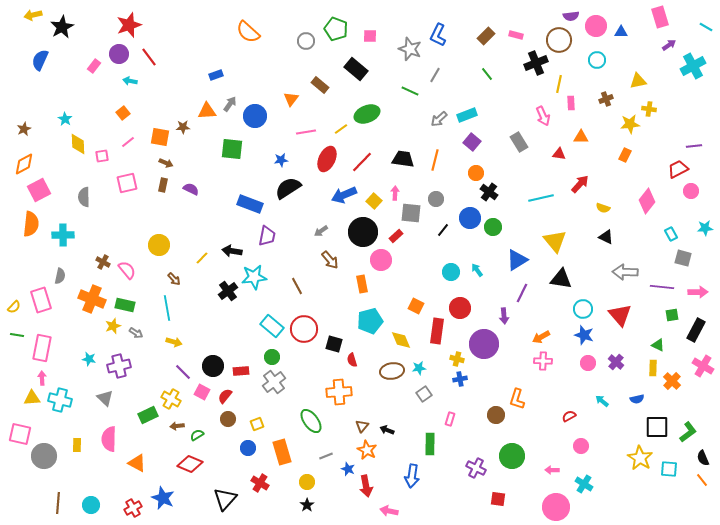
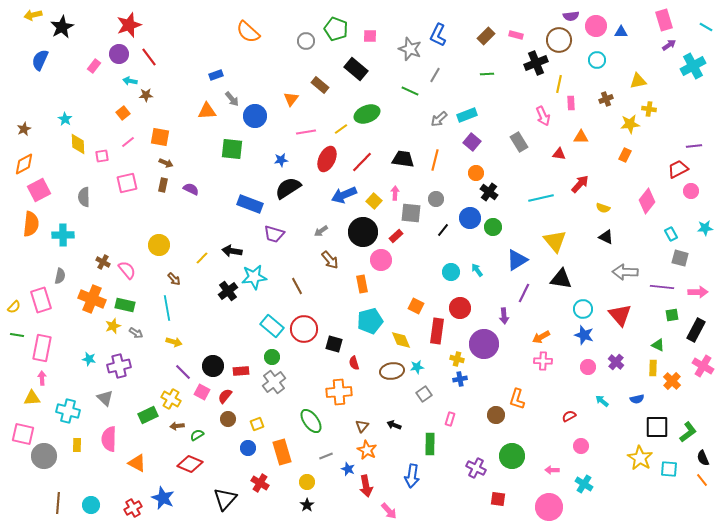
pink rectangle at (660, 17): moved 4 px right, 3 px down
green line at (487, 74): rotated 56 degrees counterclockwise
gray arrow at (230, 104): moved 2 px right, 5 px up; rotated 105 degrees clockwise
brown star at (183, 127): moved 37 px left, 32 px up
purple trapezoid at (267, 236): moved 7 px right, 2 px up; rotated 95 degrees clockwise
gray square at (683, 258): moved 3 px left
purple line at (522, 293): moved 2 px right
red semicircle at (352, 360): moved 2 px right, 3 px down
pink circle at (588, 363): moved 4 px down
cyan star at (419, 368): moved 2 px left, 1 px up
cyan cross at (60, 400): moved 8 px right, 11 px down
black arrow at (387, 430): moved 7 px right, 5 px up
pink square at (20, 434): moved 3 px right
pink circle at (556, 507): moved 7 px left
pink arrow at (389, 511): rotated 144 degrees counterclockwise
